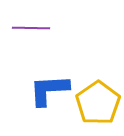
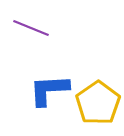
purple line: rotated 21 degrees clockwise
